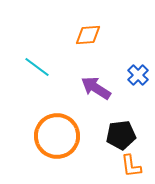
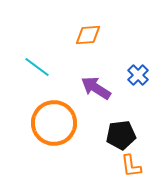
orange circle: moved 3 px left, 13 px up
